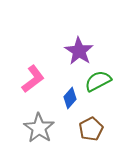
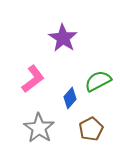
purple star: moved 16 px left, 13 px up
